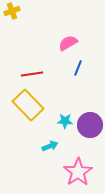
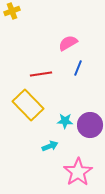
red line: moved 9 px right
